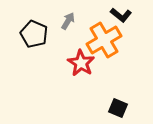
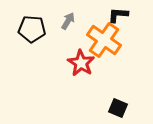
black L-shape: moved 3 px left; rotated 145 degrees clockwise
black pentagon: moved 2 px left, 5 px up; rotated 20 degrees counterclockwise
orange cross: rotated 24 degrees counterclockwise
